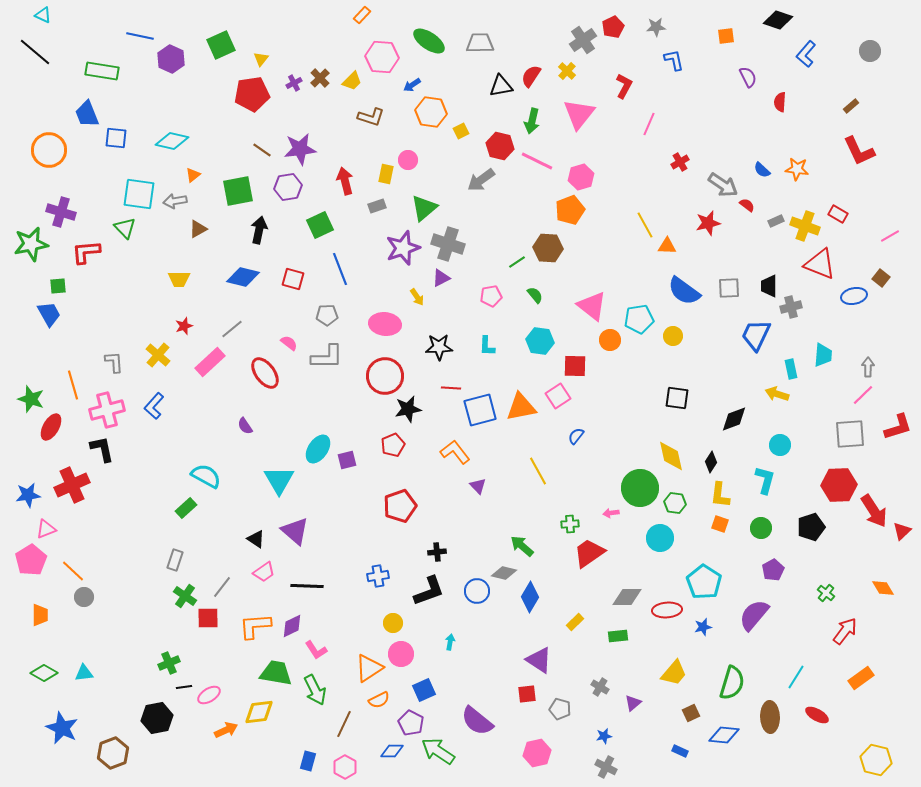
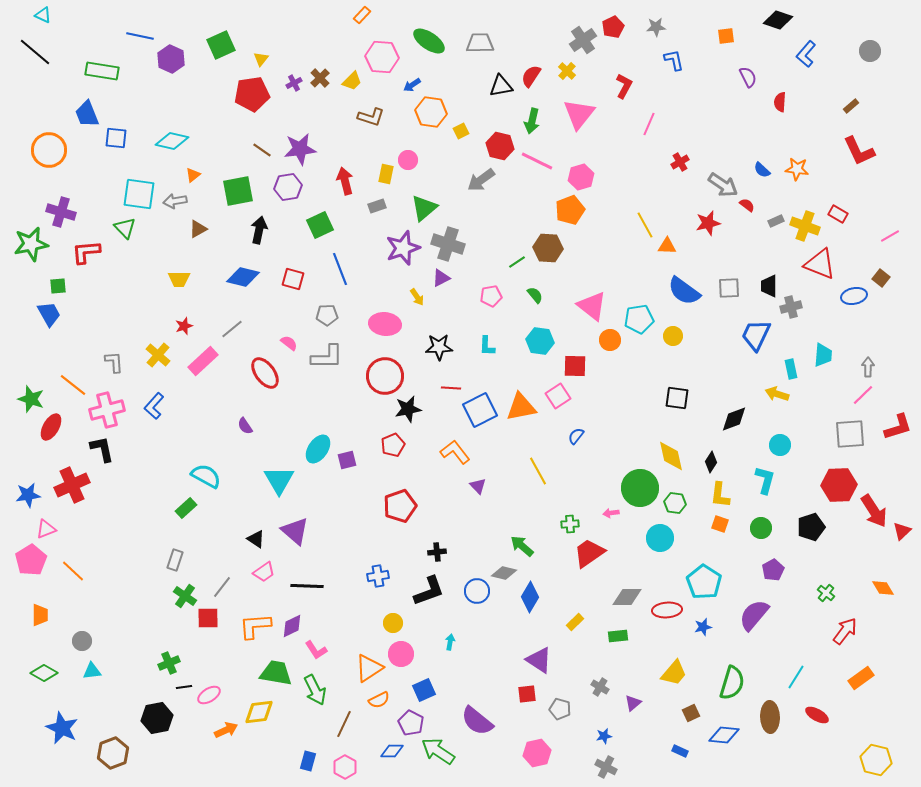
pink rectangle at (210, 362): moved 7 px left, 1 px up
orange line at (73, 385): rotated 36 degrees counterclockwise
blue square at (480, 410): rotated 12 degrees counterclockwise
gray circle at (84, 597): moved 2 px left, 44 px down
cyan triangle at (84, 673): moved 8 px right, 2 px up
